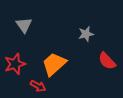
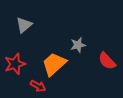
gray triangle: rotated 24 degrees clockwise
gray star: moved 8 px left, 11 px down
